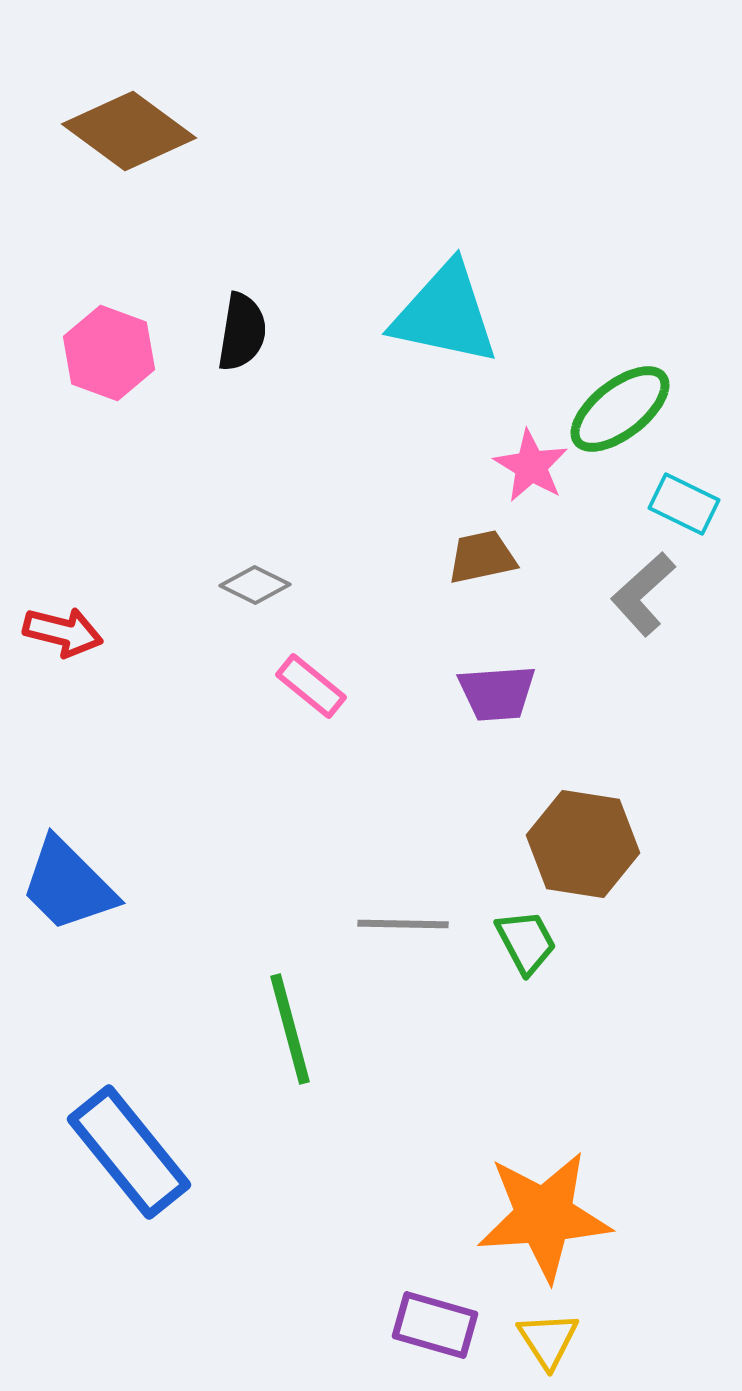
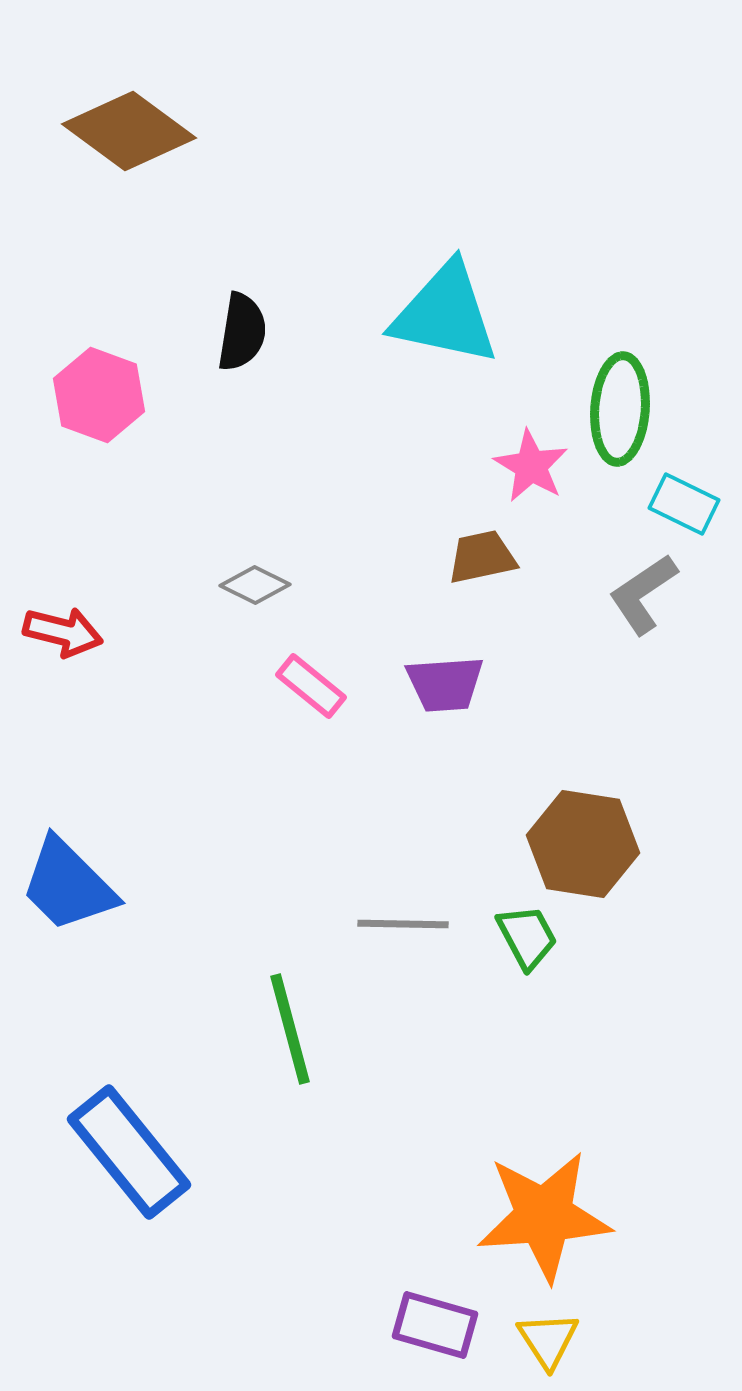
pink hexagon: moved 10 px left, 42 px down
green ellipse: rotated 48 degrees counterclockwise
gray L-shape: rotated 8 degrees clockwise
purple trapezoid: moved 52 px left, 9 px up
green trapezoid: moved 1 px right, 5 px up
